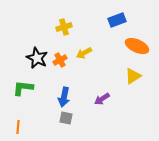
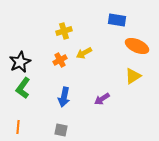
blue rectangle: rotated 30 degrees clockwise
yellow cross: moved 4 px down
black star: moved 17 px left, 4 px down; rotated 20 degrees clockwise
green L-shape: rotated 60 degrees counterclockwise
gray square: moved 5 px left, 12 px down
